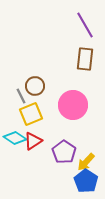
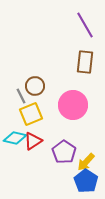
brown rectangle: moved 3 px down
cyan diamond: rotated 20 degrees counterclockwise
